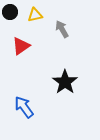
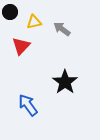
yellow triangle: moved 1 px left, 7 px down
gray arrow: rotated 24 degrees counterclockwise
red triangle: rotated 12 degrees counterclockwise
blue arrow: moved 4 px right, 2 px up
